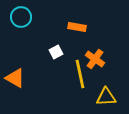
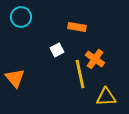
white square: moved 1 px right, 2 px up
orange triangle: rotated 20 degrees clockwise
